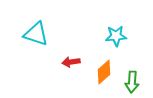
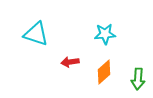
cyan star: moved 11 px left, 2 px up
red arrow: moved 1 px left
green arrow: moved 6 px right, 3 px up
